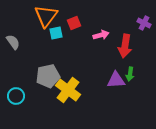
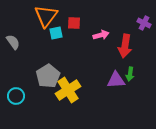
red square: rotated 24 degrees clockwise
gray pentagon: rotated 20 degrees counterclockwise
yellow cross: rotated 20 degrees clockwise
